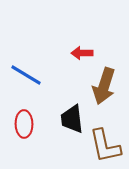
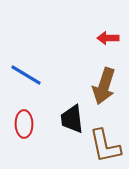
red arrow: moved 26 px right, 15 px up
